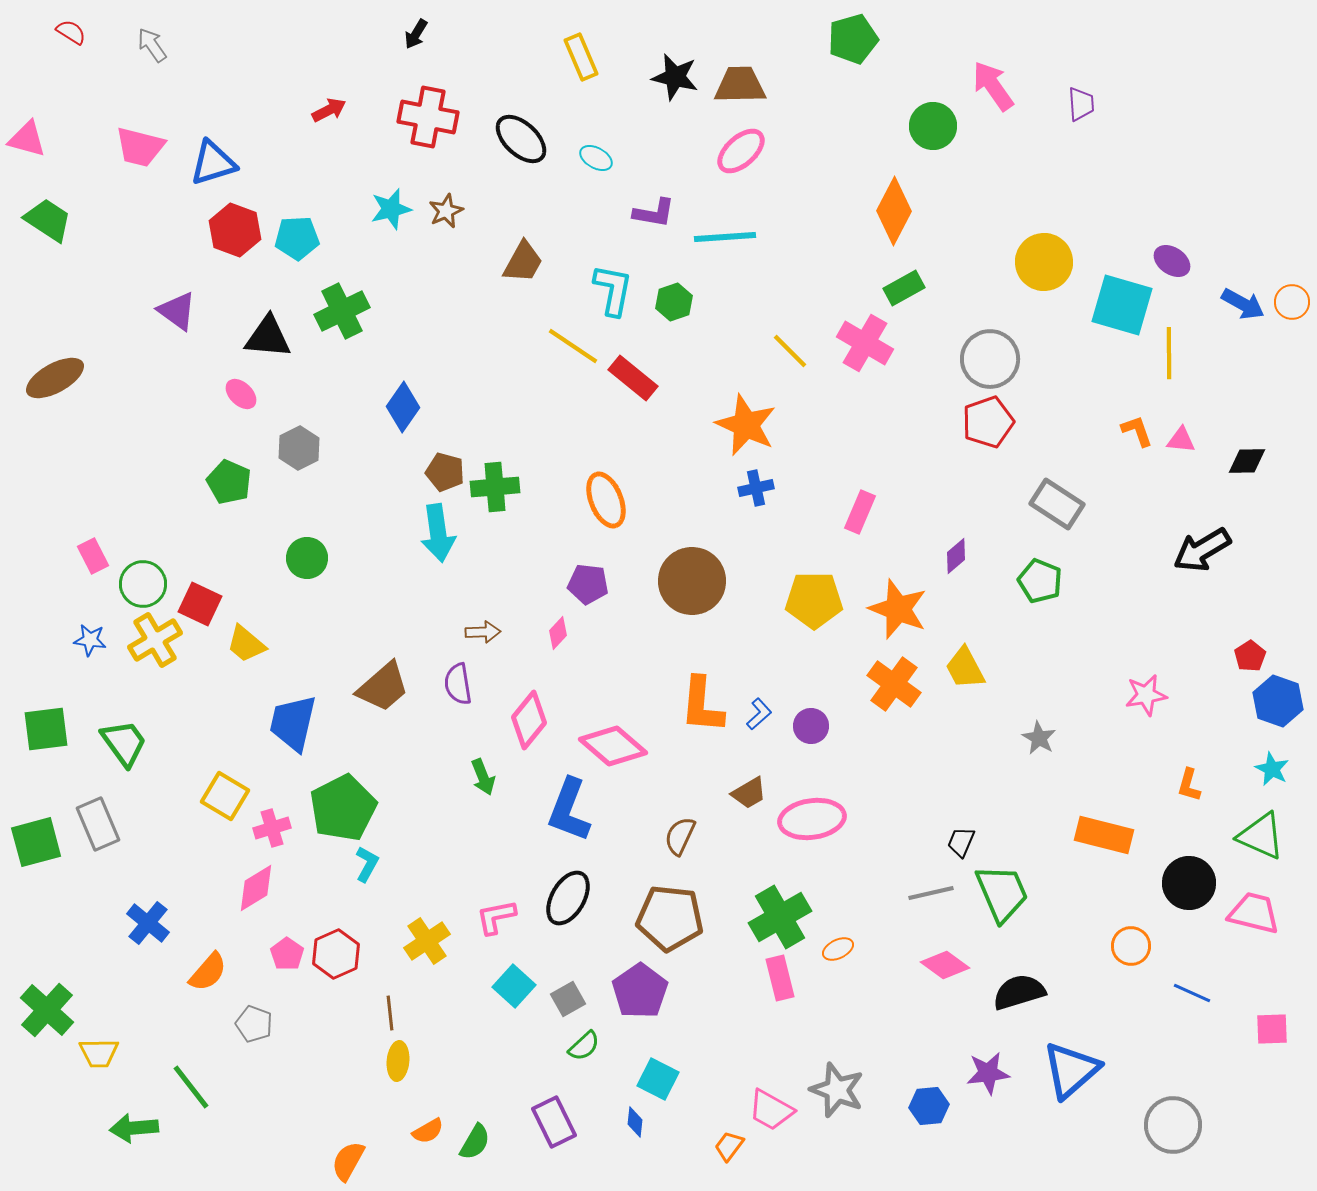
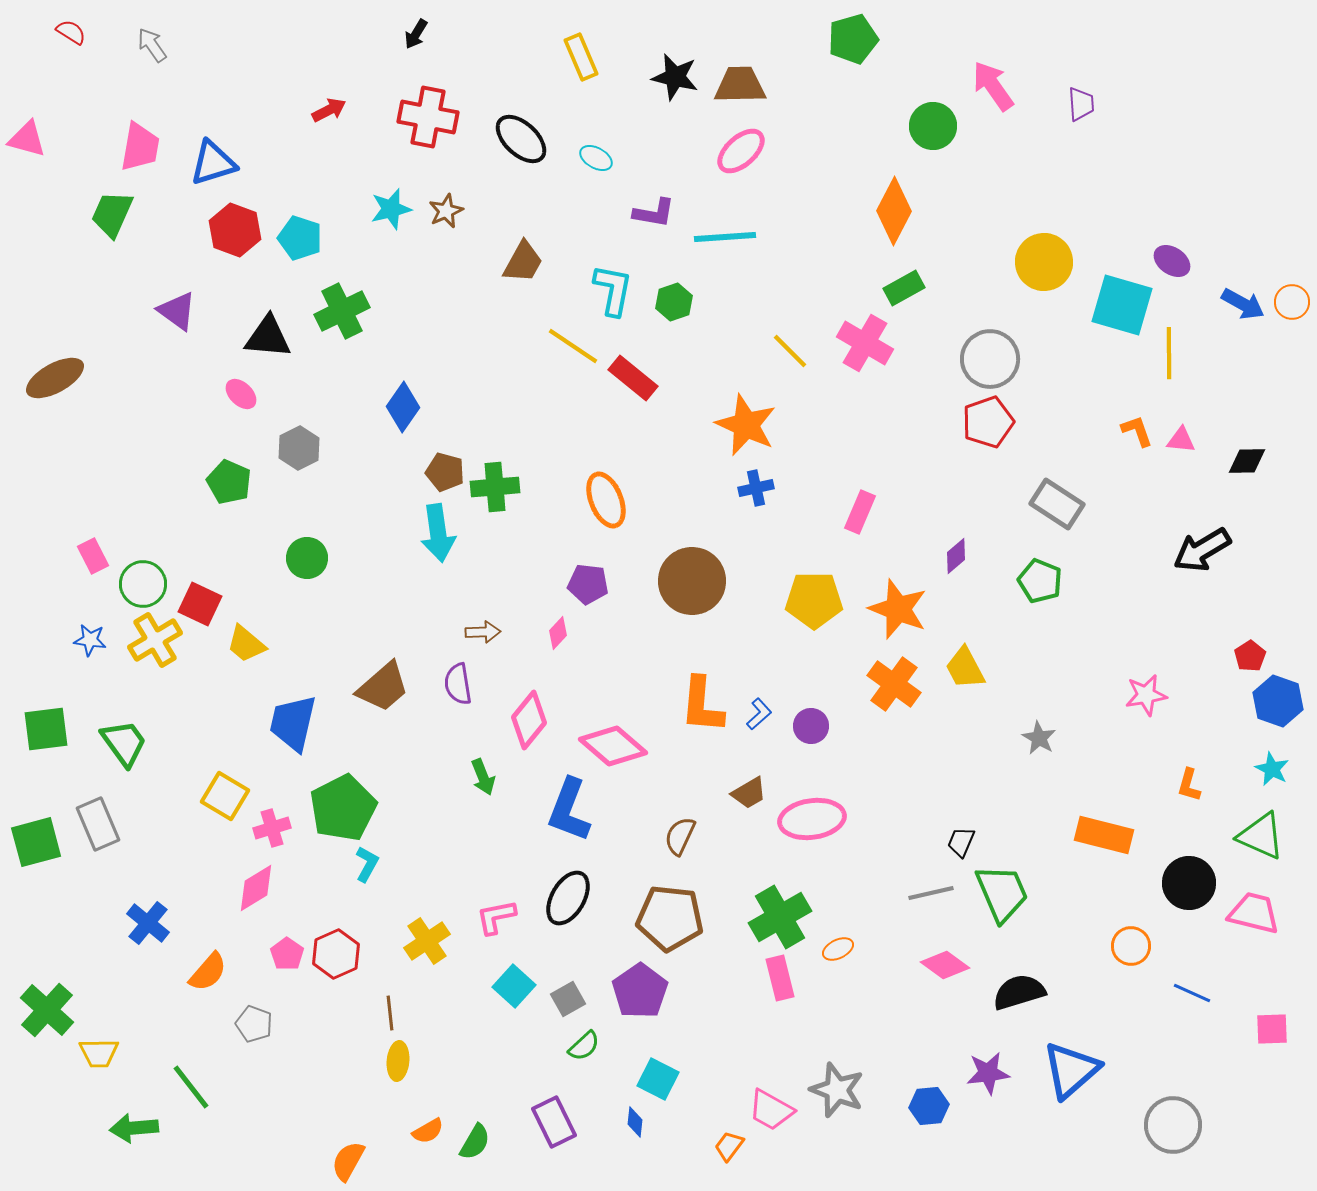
pink trapezoid at (140, 147): rotated 94 degrees counterclockwise
green trapezoid at (48, 220): moved 64 px right, 6 px up; rotated 99 degrees counterclockwise
cyan pentagon at (297, 238): moved 3 px right; rotated 21 degrees clockwise
